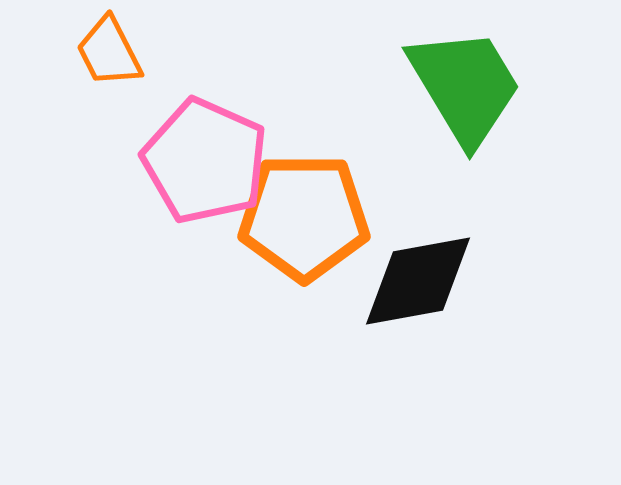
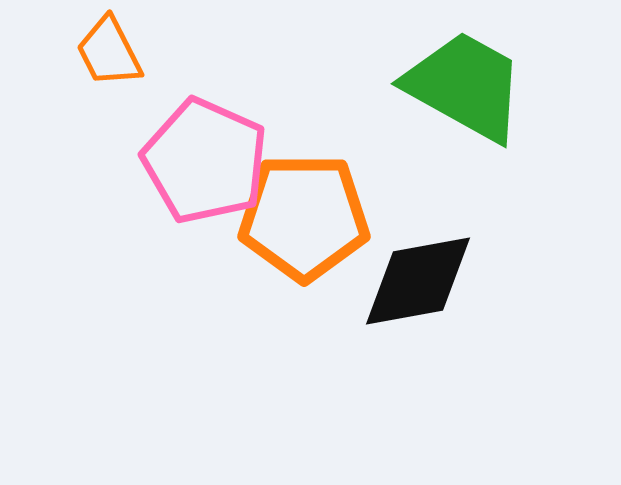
green trapezoid: rotated 30 degrees counterclockwise
